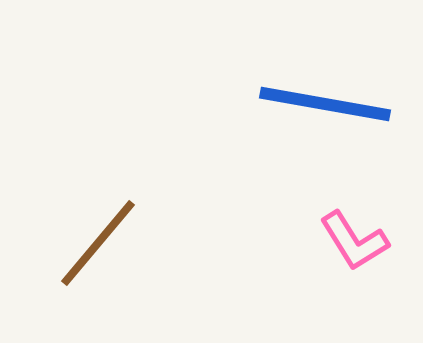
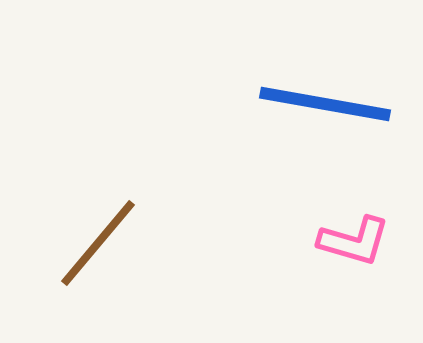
pink L-shape: rotated 42 degrees counterclockwise
